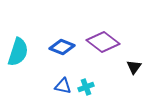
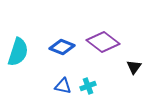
cyan cross: moved 2 px right, 1 px up
